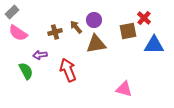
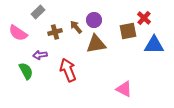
gray rectangle: moved 26 px right
pink triangle: rotated 12 degrees clockwise
